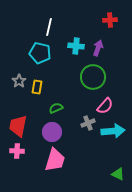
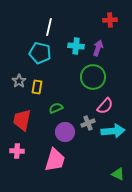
red trapezoid: moved 4 px right, 6 px up
purple circle: moved 13 px right
